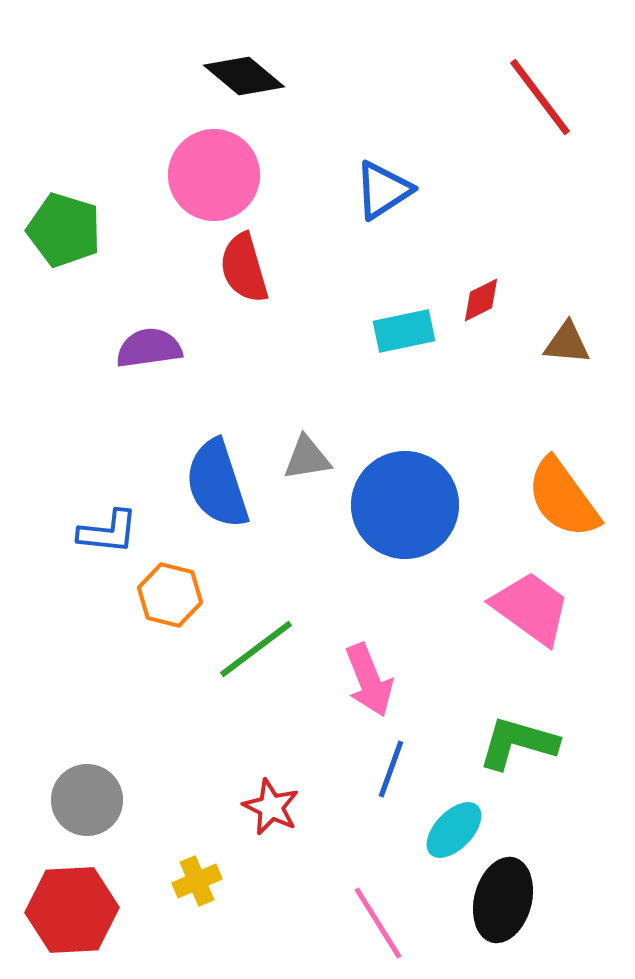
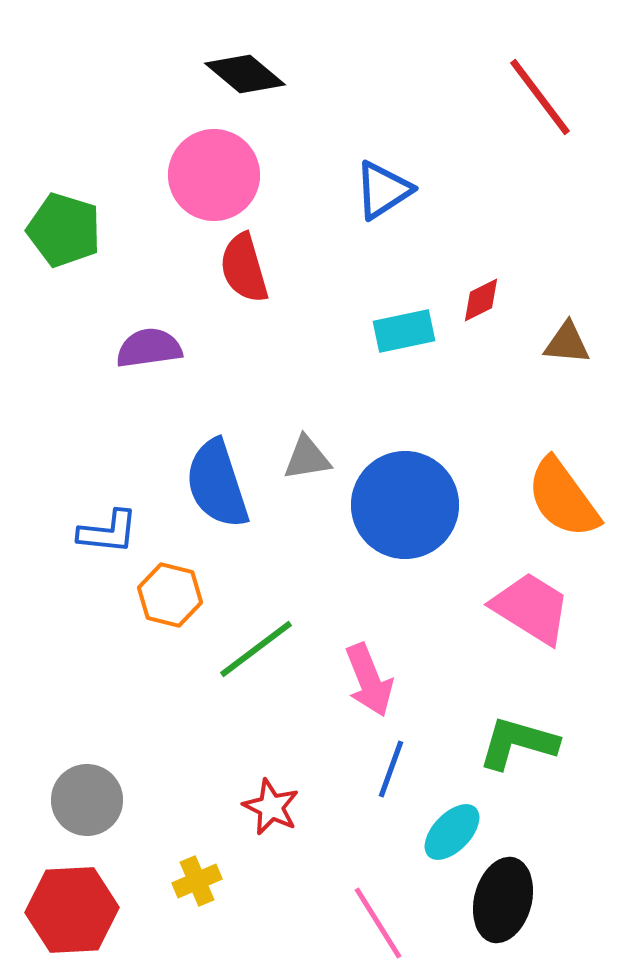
black diamond: moved 1 px right, 2 px up
pink trapezoid: rotated 4 degrees counterclockwise
cyan ellipse: moved 2 px left, 2 px down
